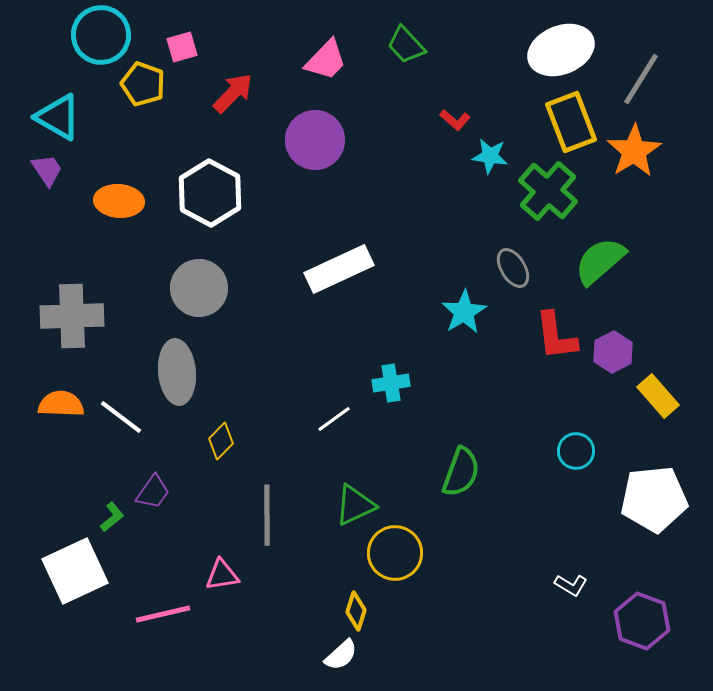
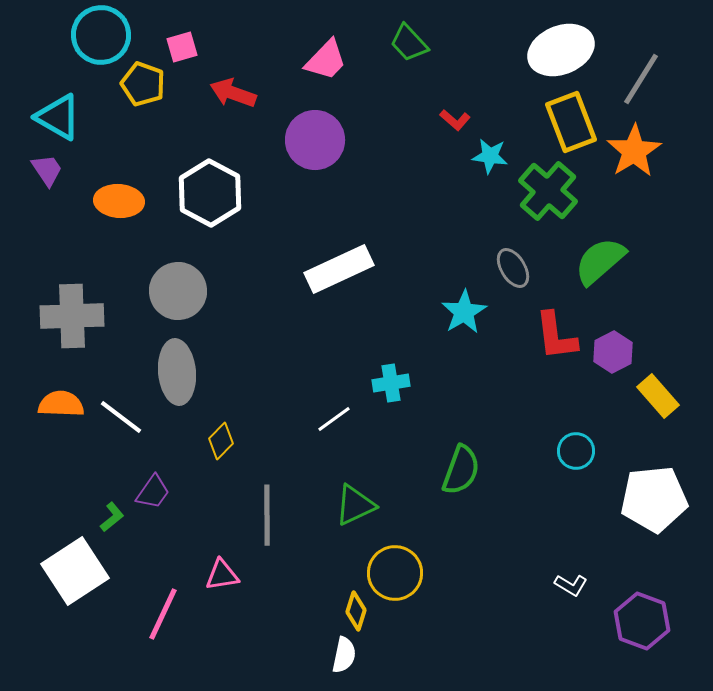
green trapezoid at (406, 45): moved 3 px right, 2 px up
red arrow at (233, 93): rotated 114 degrees counterclockwise
gray circle at (199, 288): moved 21 px left, 3 px down
green semicircle at (461, 472): moved 2 px up
yellow circle at (395, 553): moved 20 px down
white square at (75, 571): rotated 8 degrees counterclockwise
pink line at (163, 614): rotated 52 degrees counterclockwise
white semicircle at (341, 655): moved 3 px right; rotated 36 degrees counterclockwise
